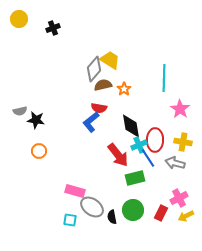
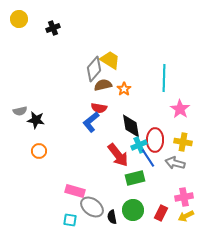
pink cross: moved 5 px right, 1 px up; rotated 18 degrees clockwise
